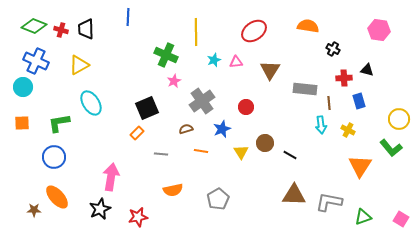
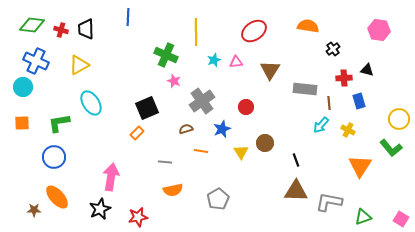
green diamond at (34, 26): moved 2 px left, 1 px up; rotated 15 degrees counterclockwise
black cross at (333, 49): rotated 24 degrees clockwise
pink star at (174, 81): rotated 24 degrees counterclockwise
cyan arrow at (321, 125): rotated 48 degrees clockwise
gray line at (161, 154): moved 4 px right, 8 px down
black line at (290, 155): moved 6 px right, 5 px down; rotated 40 degrees clockwise
brown triangle at (294, 195): moved 2 px right, 4 px up
